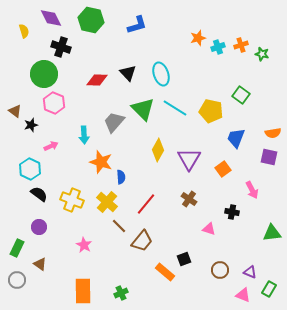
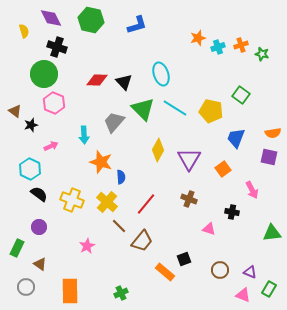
black cross at (61, 47): moved 4 px left
black triangle at (128, 73): moved 4 px left, 9 px down
brown cross at (189, 199): rotated 14 degrees counterclockwise
pink star at (84, 245): moved 3 px right, 1 px down; rotated 14 degrees clockwise
gray circle at (17, 280): moved 9 px right, 7 px down
orange rectangle at (83, 291): moved 13 px left
